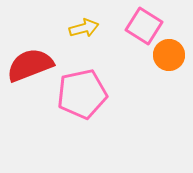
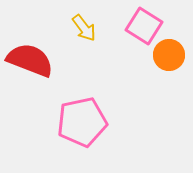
yellow arrow: rotated 68 degrees clockwise
red semicircle: moved 5 px up; rotated 42 degrees clockwise
pink pentagon: moved 28 px down
